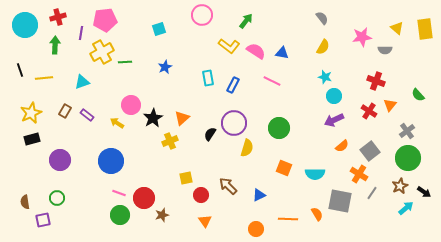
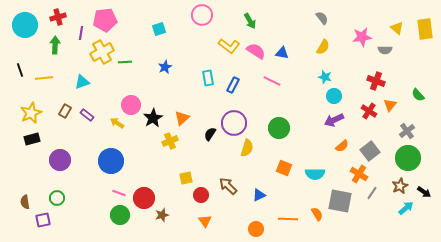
green arrow at (246, 21): moved 4 px right; rotated 112 degrees clockwise
